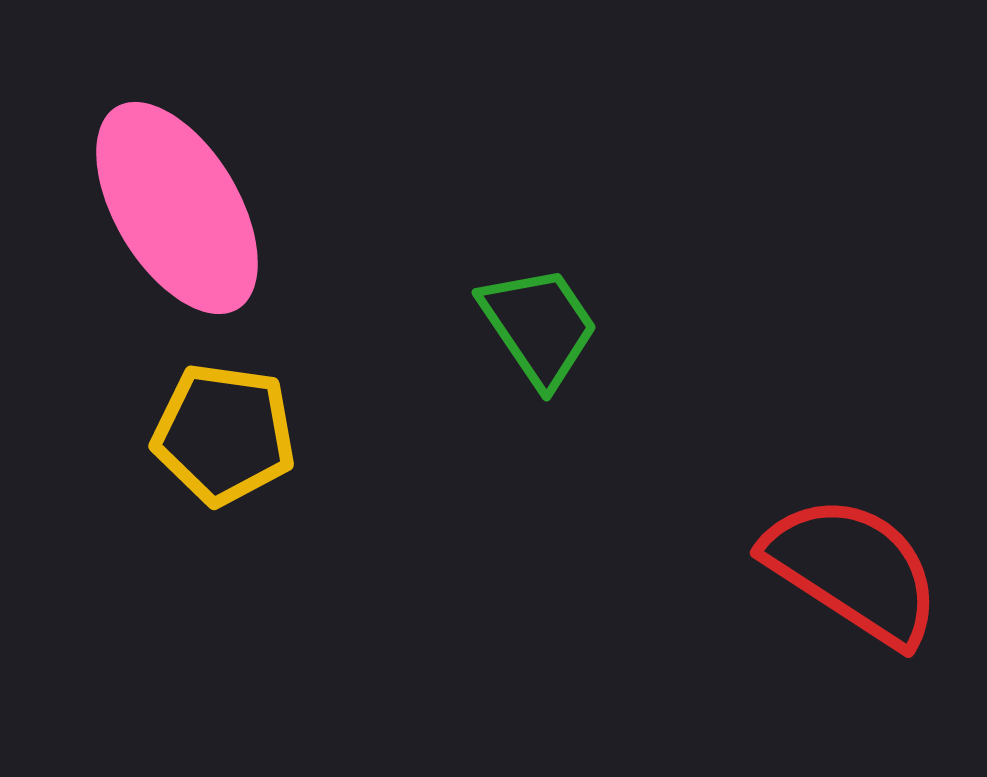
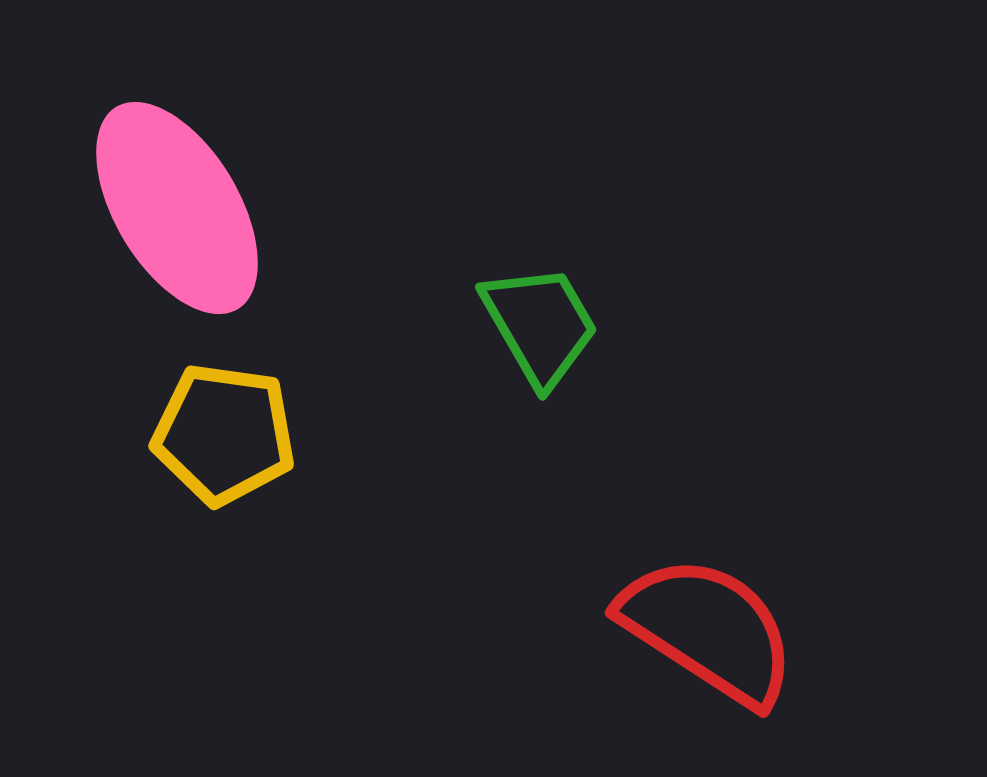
green trapezoid: moved 1 px right, 1 px up; rotated 4 degrees clockwise
red semicircle: moved 145 px left, 60 px down
